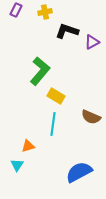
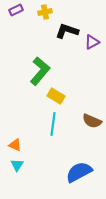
purple rectangle: rotated 40 degrees clockwise
brown semicircle: moved 1 px right, 4 px down
orange triangle: moved 13 px left, 1 px up; rotated 40 degrees clockwise
